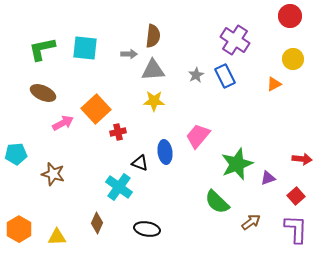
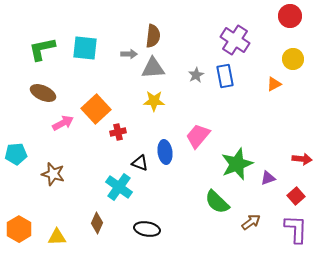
gray triangle: moved 2 px up
blue rectangle: rotated 15 degrees clockwise
